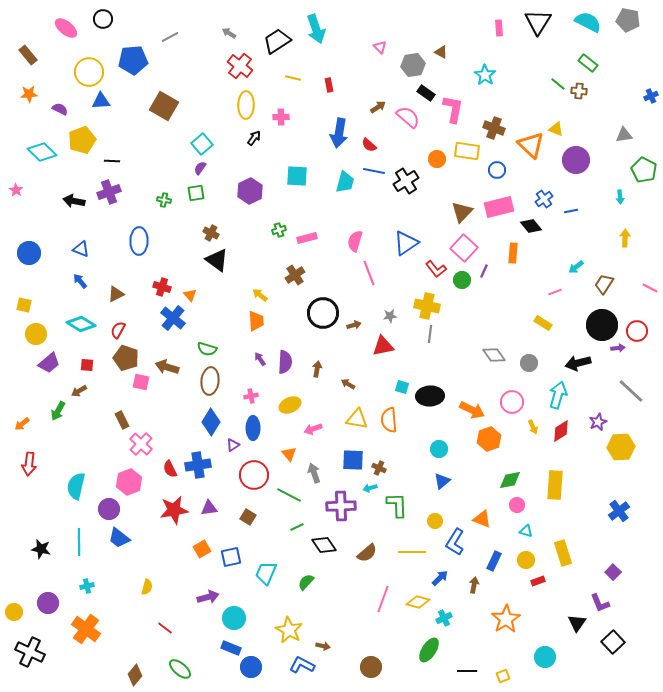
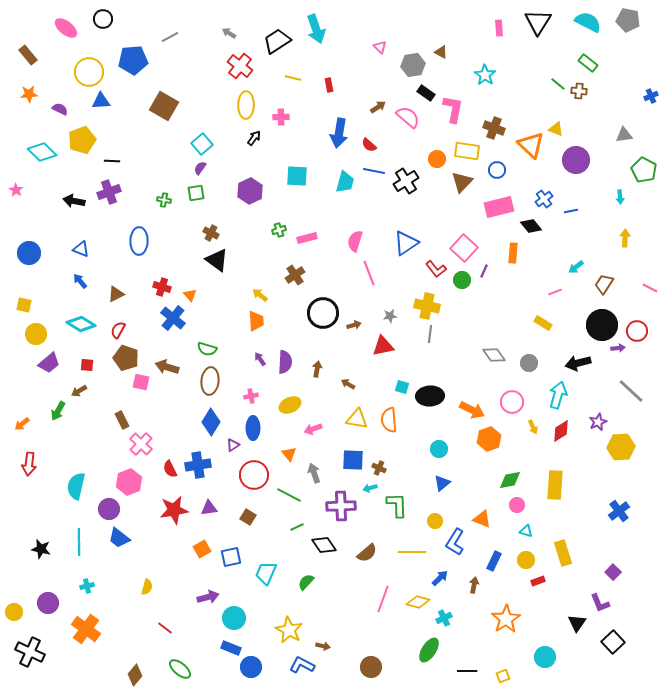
brown triangle at (462, 212): moved 30 px up
blue triangle at (442, 481): moved 2 px down
